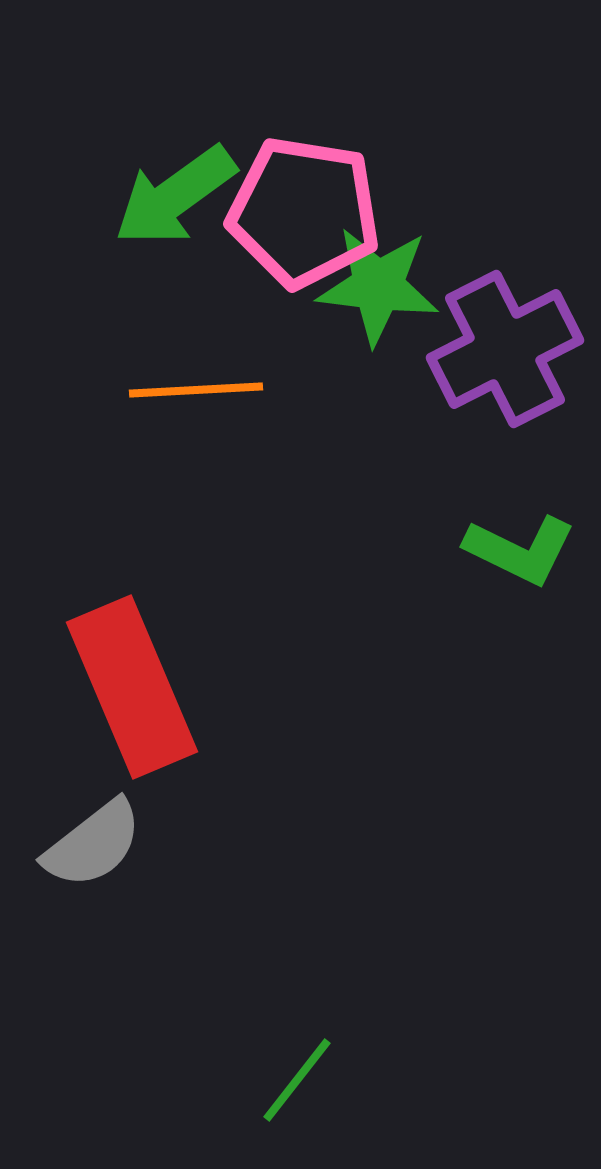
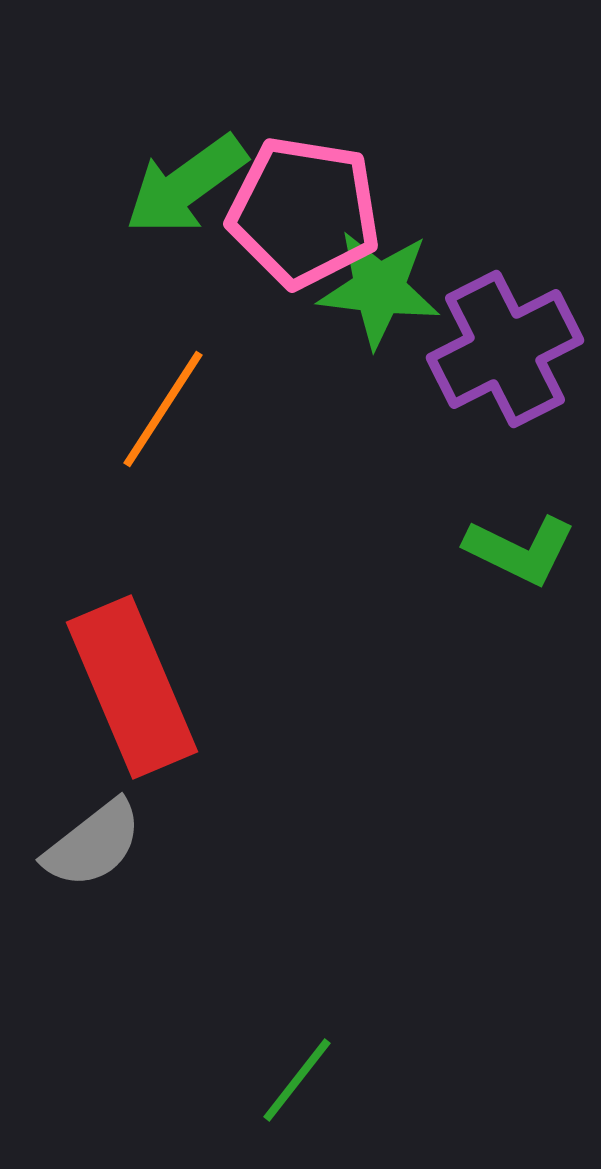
green arrow: moved 11 px right, 11 px up
green star: moved 1 px right, 3 px down
orange line: moved 33 px left, 19 px down; rotated 54 degrees counterclockwise
